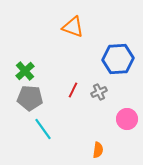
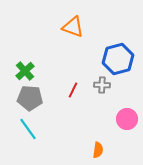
blue hexagon: rotated 12 degrees counterclockwise
gray cross: moved 3 px right, 7 px up; rotated 28 degrees clockwise
cyan line: moved 15 px left
